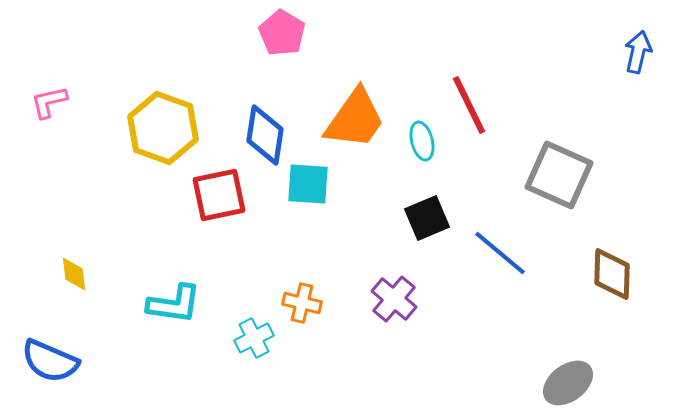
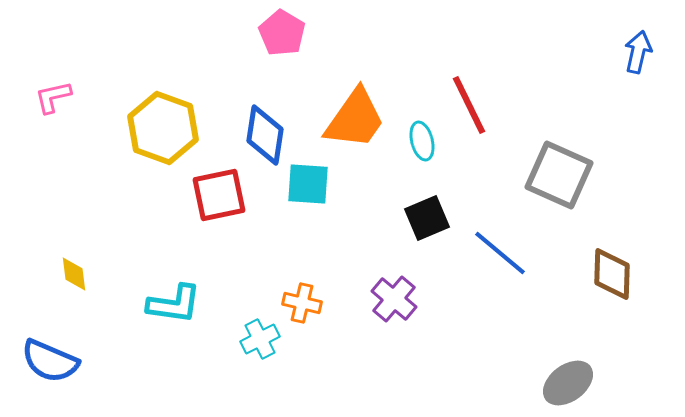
pink L-shape: moved 4 px right, 5 px up
cyan cross: moved 6 px right, 1 px down
